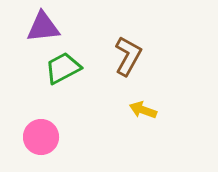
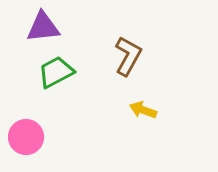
green trapezoid: moved 7 px left, 4 px down
pink circle: moved 15 px left
